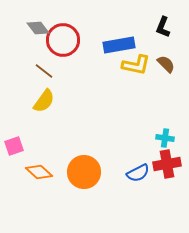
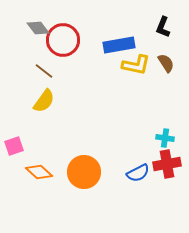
brown semicircle: moved 1 px up; rotated 12 degrees clockwise
